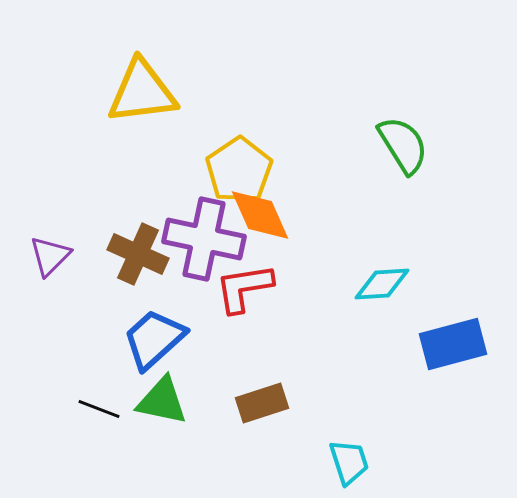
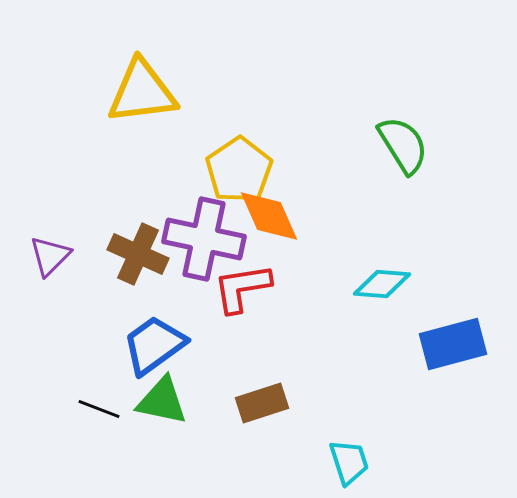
orange diamond: moved 9 px right, 1 px down
cyan diamond: rotated 8 degrees clockwise
red L-shape: moved 2 px left
blue trapezoid: moved 6 px down; rotated 6 degrees clockwise
